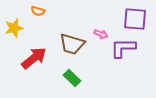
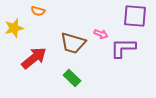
purple square: moved 3 px up
brown trapezoid: moved 1 px right, 1 px up
